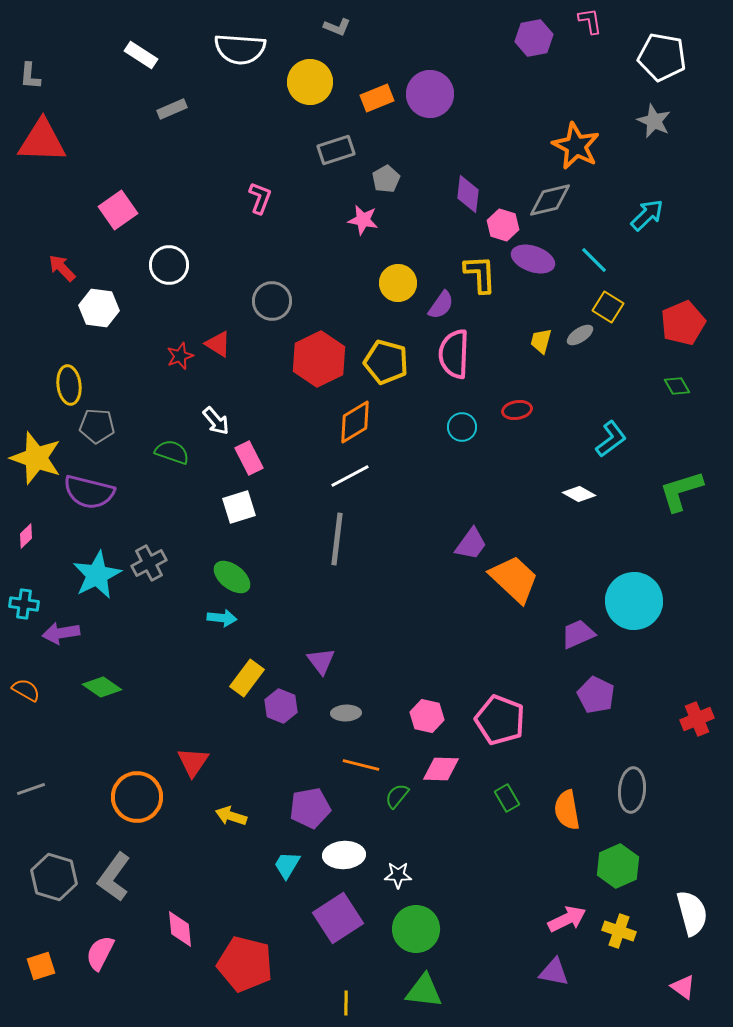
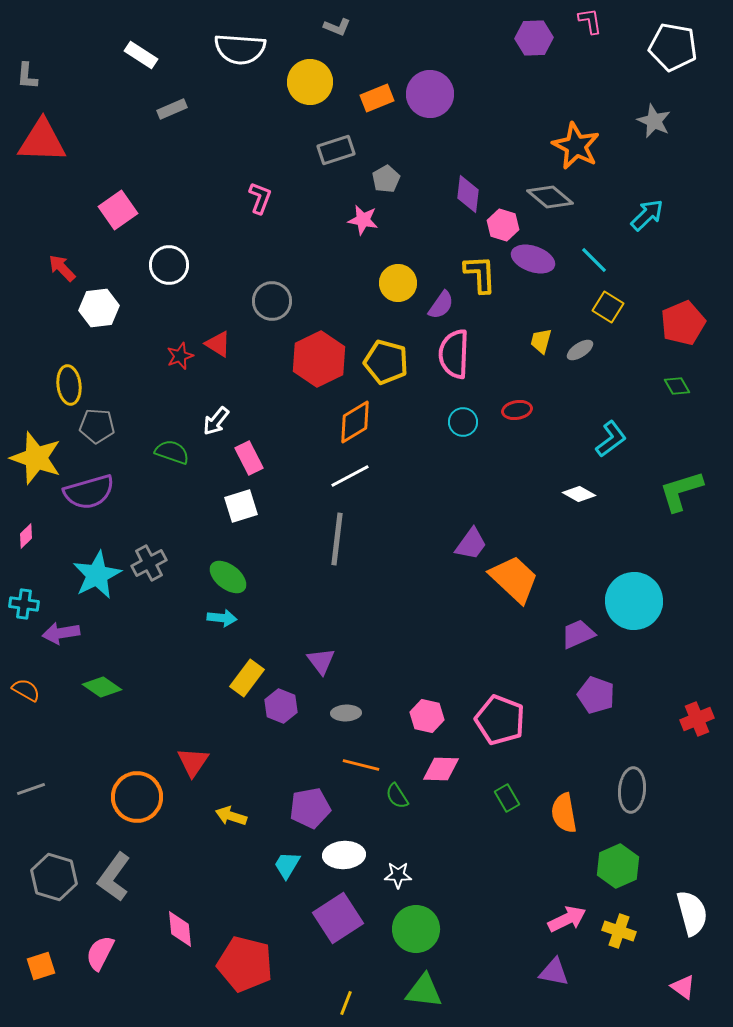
purple hexagon at (534, 38): rotated 9 degrees clockwise
white pentagon at (662, 57): moved 11 px right, 10 px up
gray L-shape at (30, 76): moved 3 px left
gray diamond at (550, 200): moved 3 px up; rotated 54 degrees clockwise
white hexagon at (99, 308): rotated 15 degrees counterclockwise
gray ellipse at (580, 335): moved 15 px down
white arrow at (216, 421): rotated 80 degrees clockwise
cyan circle at (462, 427): moved 1 px right, 5 px up
purple semicircle at (89, 492): rotated 30 degrees counterclockwise
white square at (239, 507): moved 2 px right, 1 px up
green ellipse at (232, 577): moved 4 px left
purple pentagon at (596, 695): rotated 6 degrees counterclockwise
green semicircle at (397, 796): rotated 72 degrees counterclockwise
orange semicircle at (567, 810): moved 3 px left, 3 px down
yellow line at (346, 1003): rotated 20 degrees clockwise
